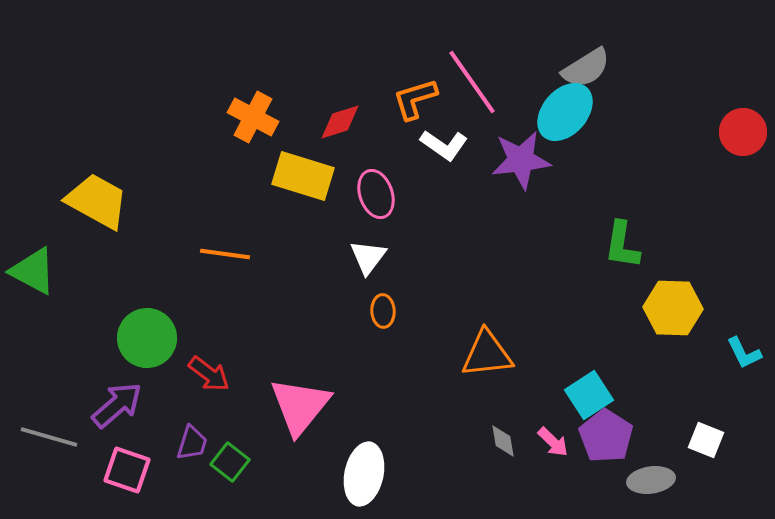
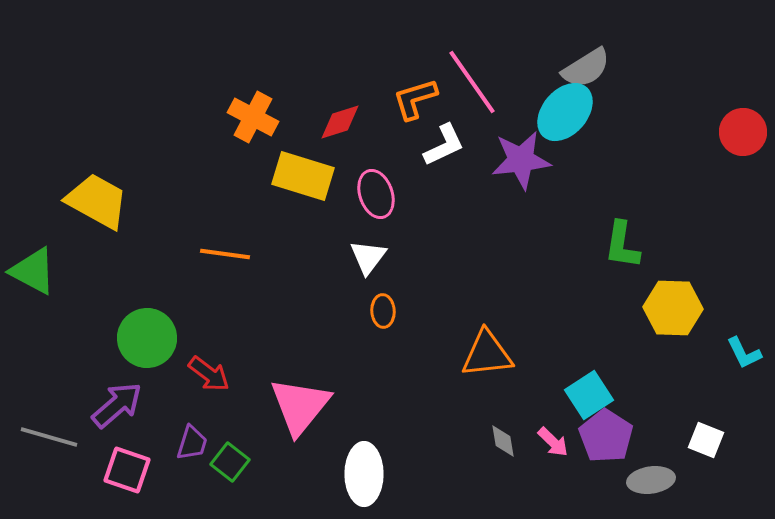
white L-shape: rotated 60 degrees counterclockwise
white ellipse: rotated 12 degrees counterclockwise
